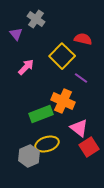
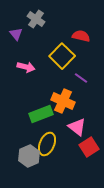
red semicircle: moved 2 px left, 3 px up
pink arrow: rotated 60 degrees clockwise
pink triangle: moved 2 px left, 1 px up
yellow ellipse: rotated 50 degrees counterclockwise
